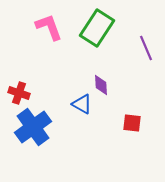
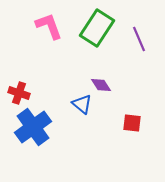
pink L-shape: moved 1 px up
purple line: moved 7 px left, 9 px up
purple diamond: rotated 30 degrees counterclockwise
blue triangle: rotated 10 degrees clockwise
